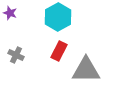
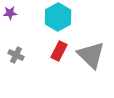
purple star: rotated 24 degrees counterclockwise
gray triangle: moved 5 px right, 15 px up; rotated 44 degrees clockwise
